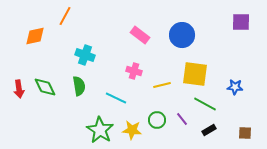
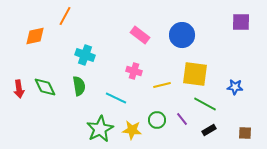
green star: moved 1 px up; rotated 12 degrees clockwise
